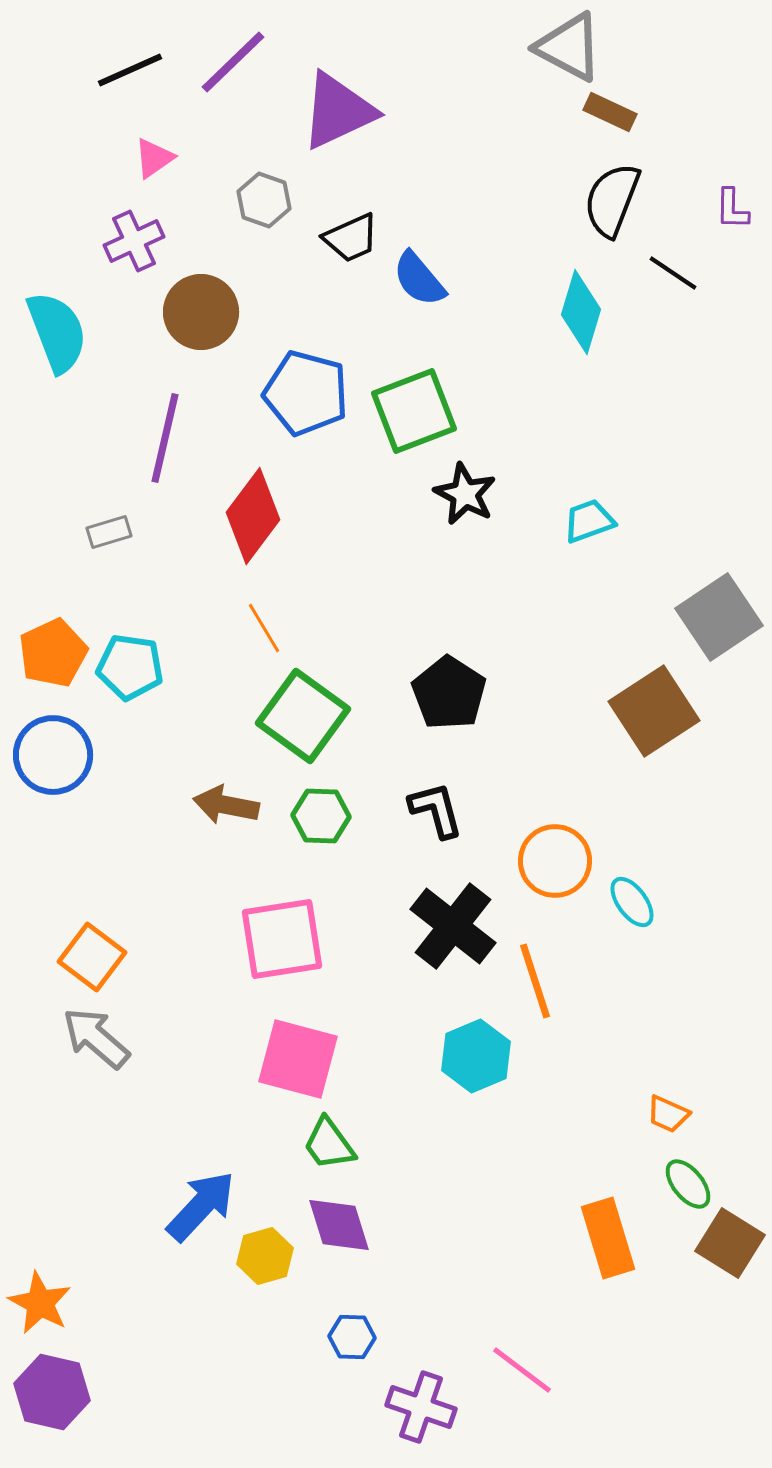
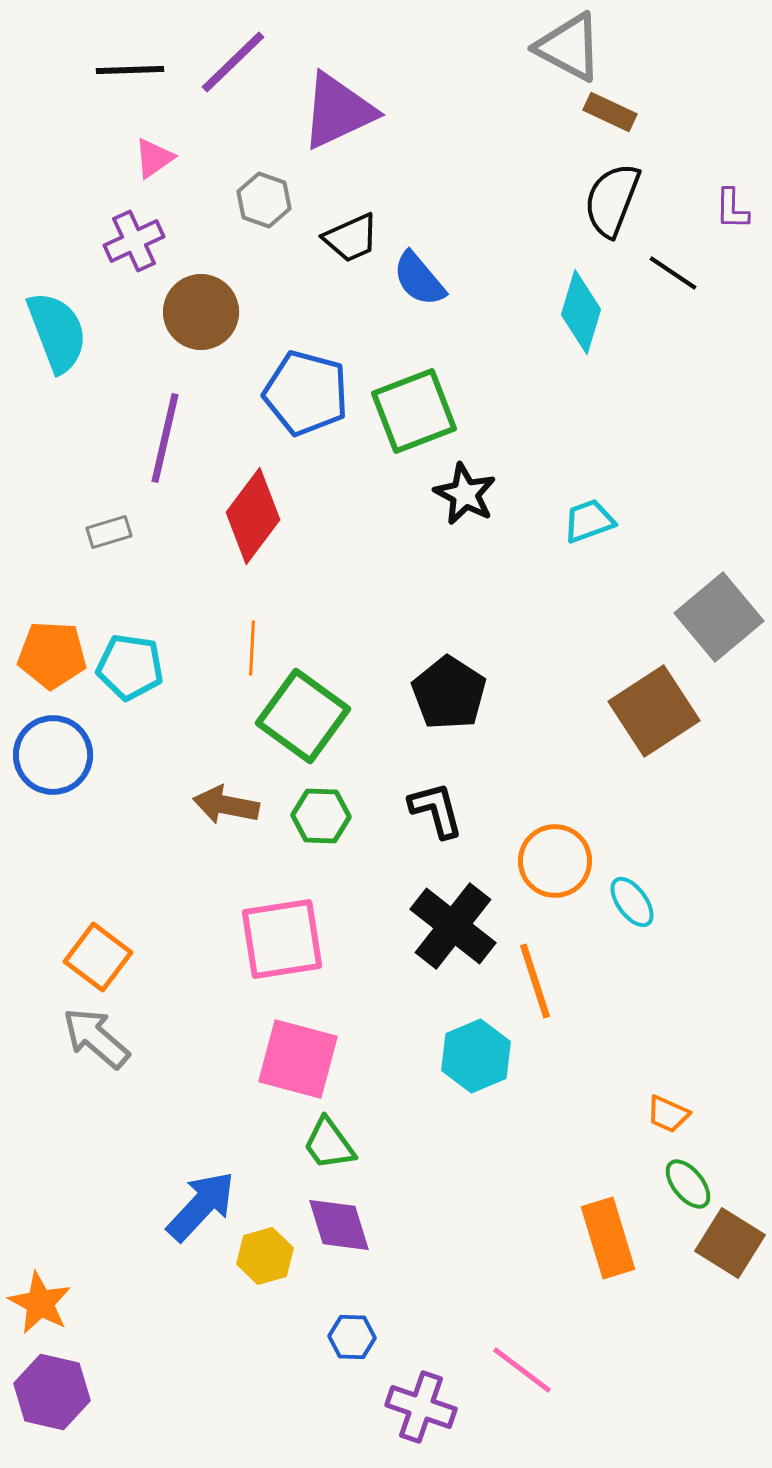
black line at (130, 70): rotated 22 degrees clockwise
gray square at (719, 617): rotated 6 degrees counterclockwise
orange line at (264, 628): moved 12 px left, 20 px down; rotated 34 degrees clockwise
orange pentagon at (53, 653): moved 1 px left, 2 px down; rotated 28 degrees clockwise
orange square at (92, 957): moved 6 px right
